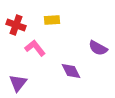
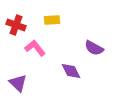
purple semicircle: moved 4 px left
purple triangle: rotated 24 degrees counterclockwise
